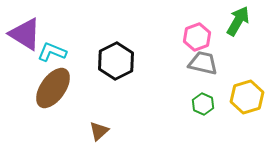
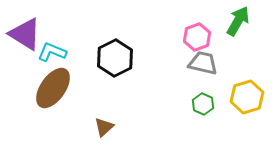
black hexagon: moved 1 px left, 3 px up
brown triangle: moved 5 px right, 4 px up
